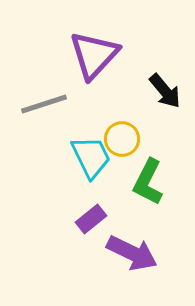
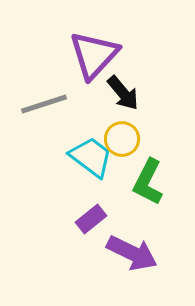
black arrow: moved 42 px left, 2 px down
cyan trapezoid: rotated 27 degrees counterclockwise
